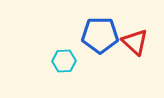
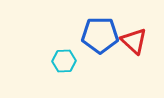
red triangle: moved 1 px left, 1 px up
